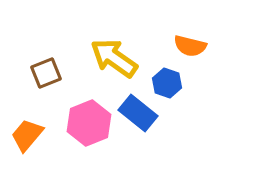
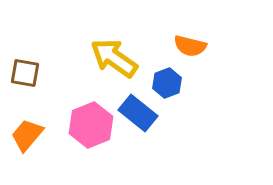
brown square: moved 21 px left; rotated 32 degrees clockwise
blue hexagon: rotated 20 degrees clockwise
pink hexagon: moved 2 px right, 2 px down
